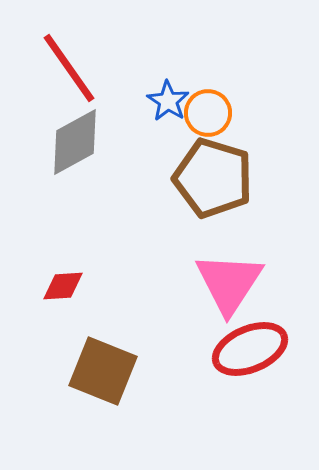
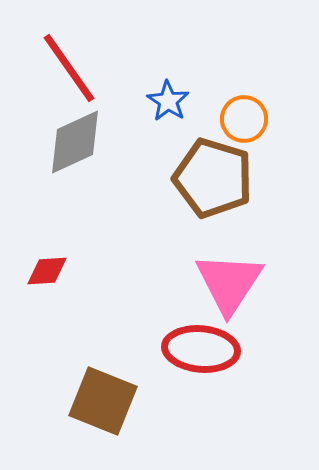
orange circle: moved 36 px right, 6 px down
gray diamond: rotated 4 degrees clockwise
red diamond: moved 16 px left, 15 px up
red ellipse: moved 49 px left; rotated 28 degrees clockwise
brown square: moved 30 px down
